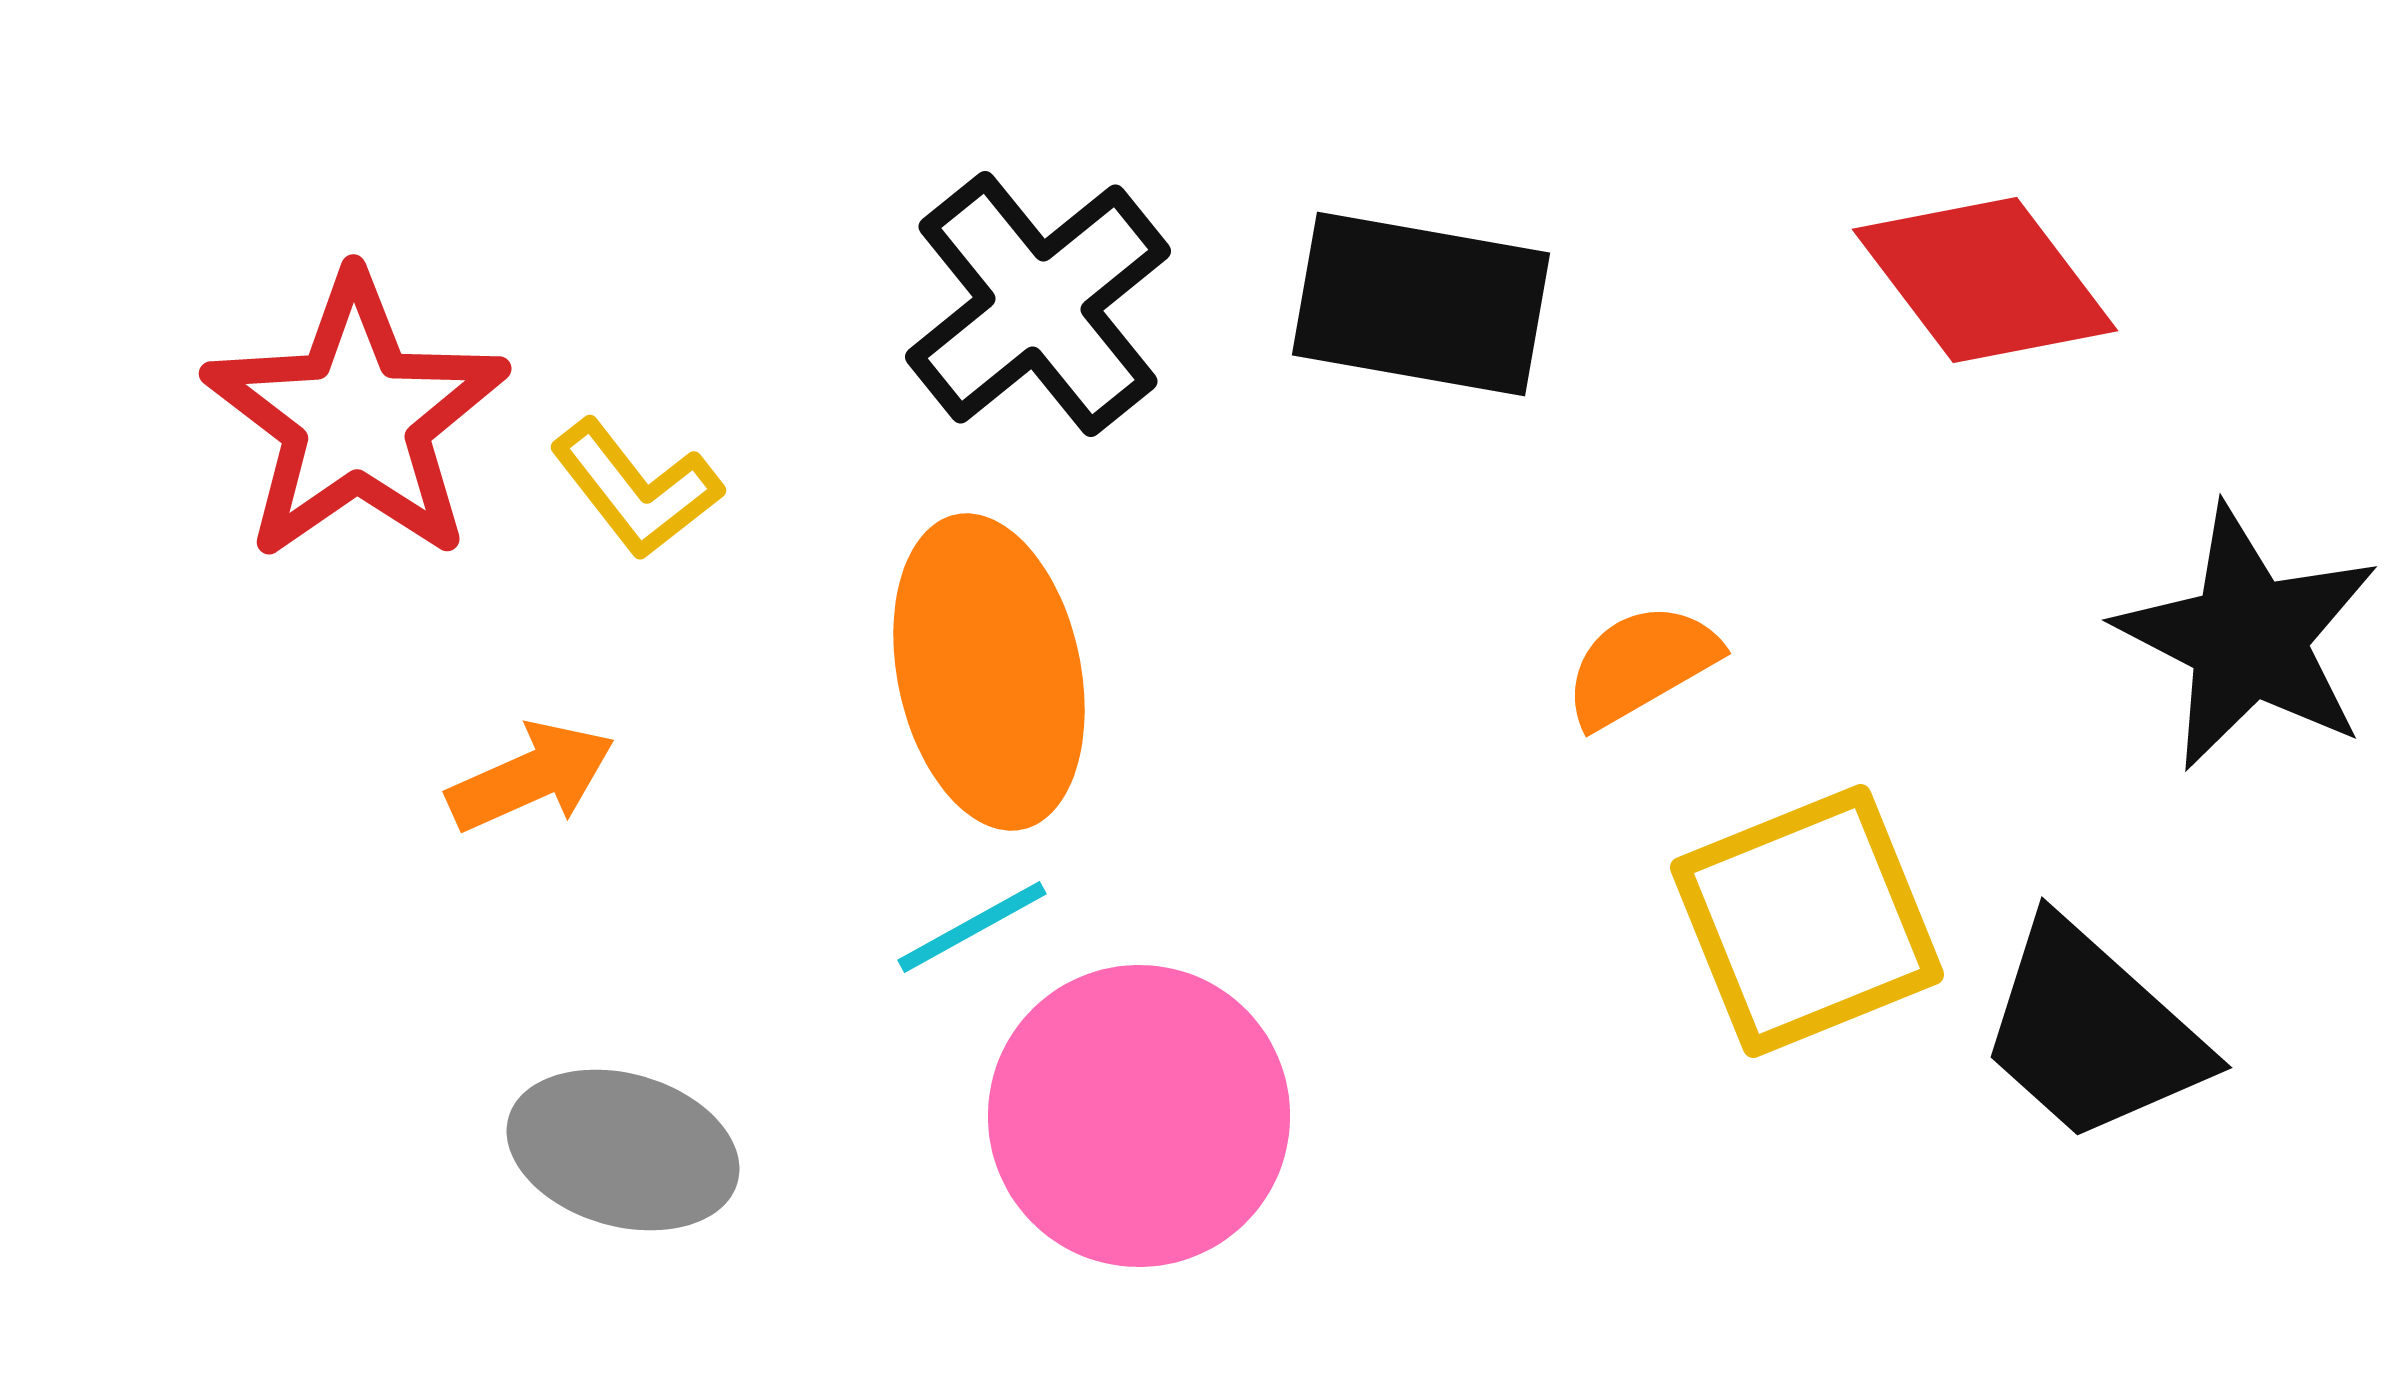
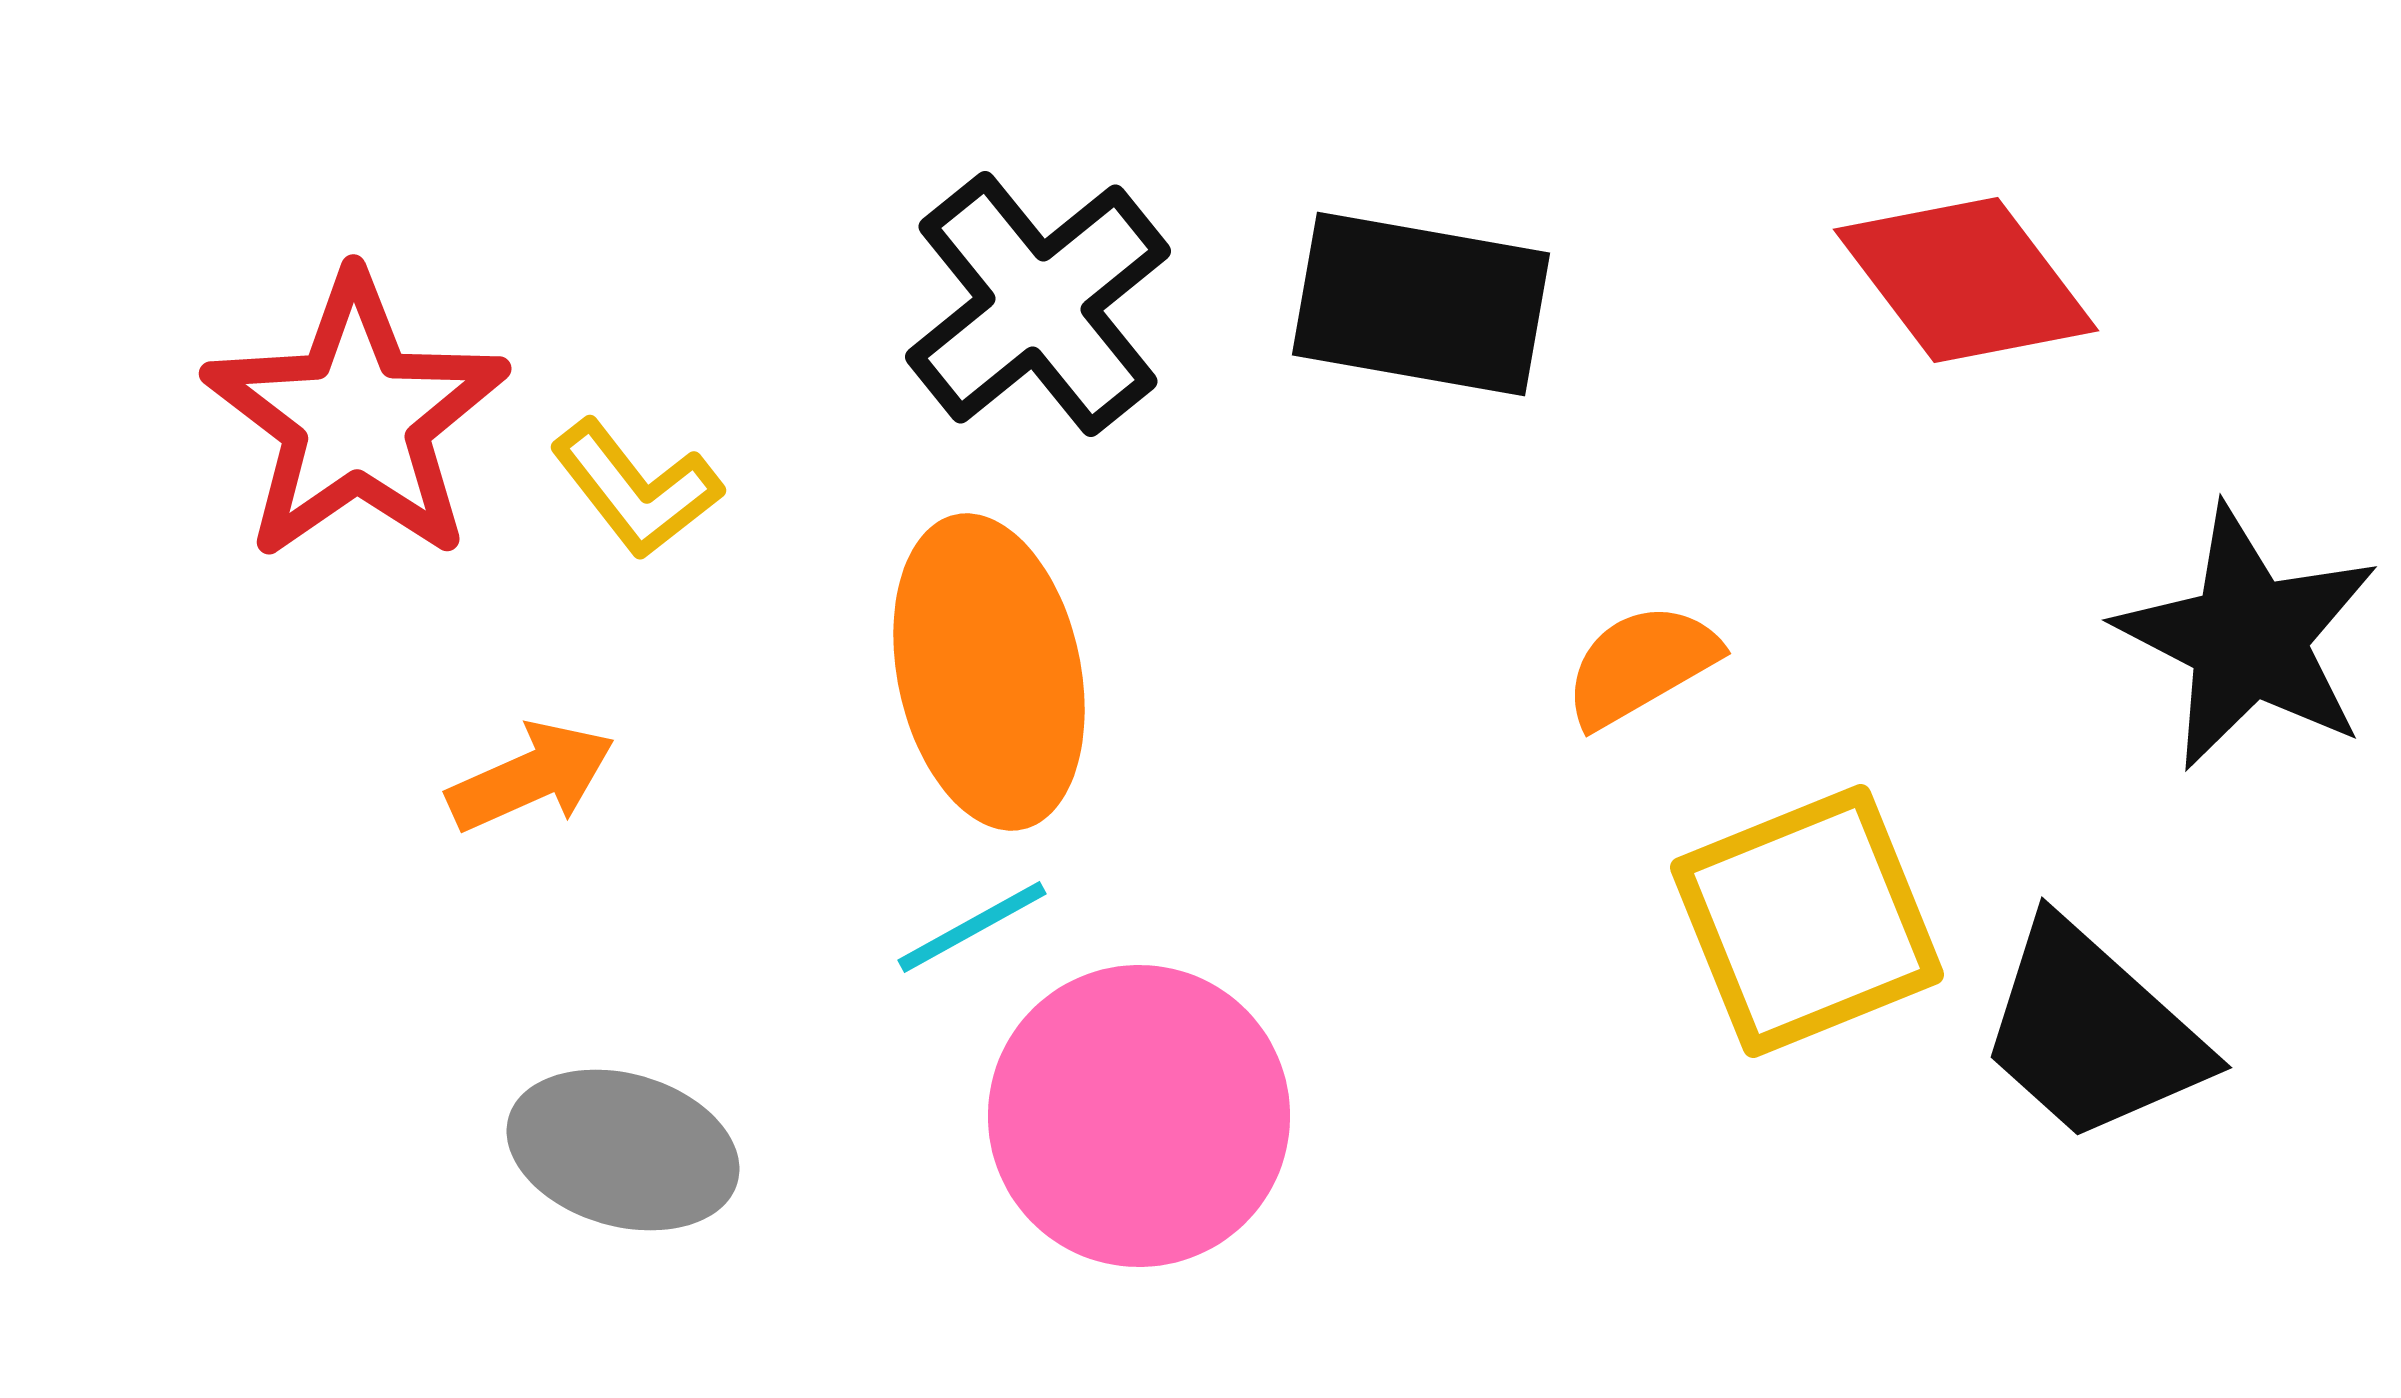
red diamond: moved 19 px left
